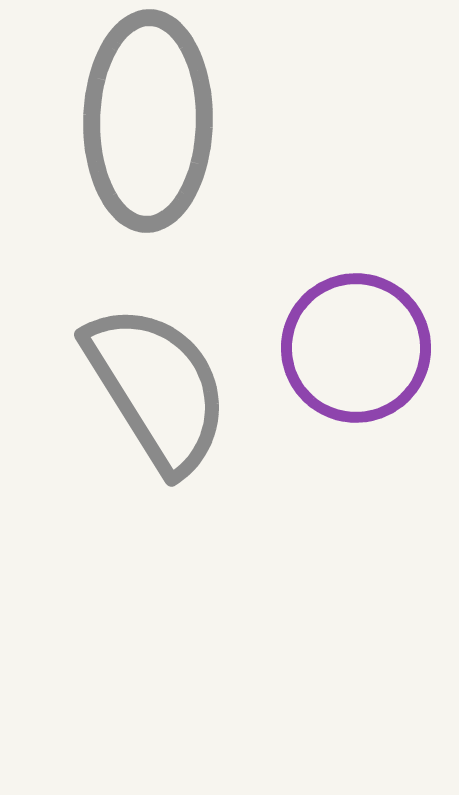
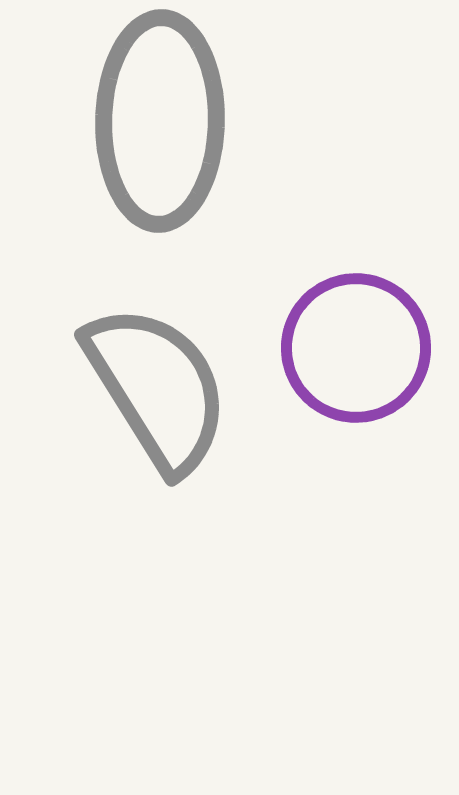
gray ellipse: moved 12 px right
